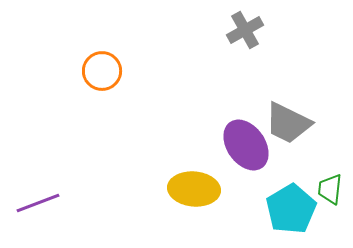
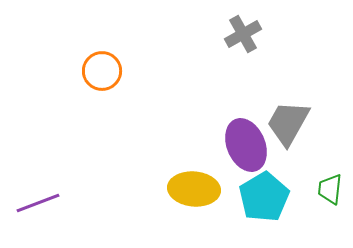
gray cross: moved 2 px left, 4 px down
gray trapezoid: rotated 93 degrees clockwise
purple ellipse: rotated 12 degrees clockwise
cyan pentagon: moved 27 px left, 12 px up
